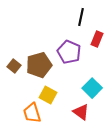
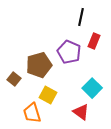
red rectangle: moved 3 px left, 2 px down
brown square: moved 13 px down
